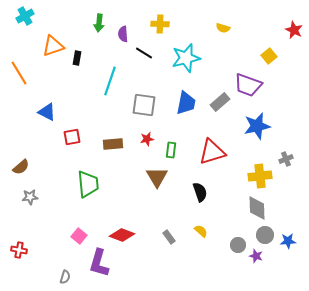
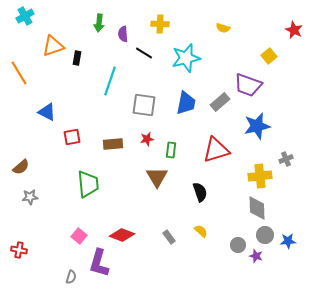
red triangle at (212, 152): moved 4 px right, 2 px up
gray semicircle at (65, 277): moved 6 px right
